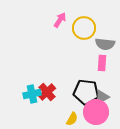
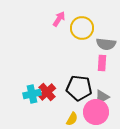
pink arrow: moved 1 px left, 1 px up
yellow circle: moved 2 px left
gray semicircle: moved 1 px right
black pentagon: moved 7 px left, 4 px up
